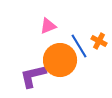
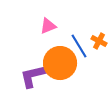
orange circle: moved 3 px down
